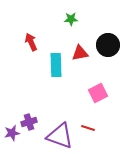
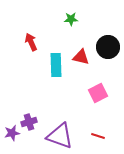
black circle: moved 2 px down
red triangle: moved 1 px right, 4 px down; rotated 24 degrees clockwise
red line: moved 10 px right, 8 px down
